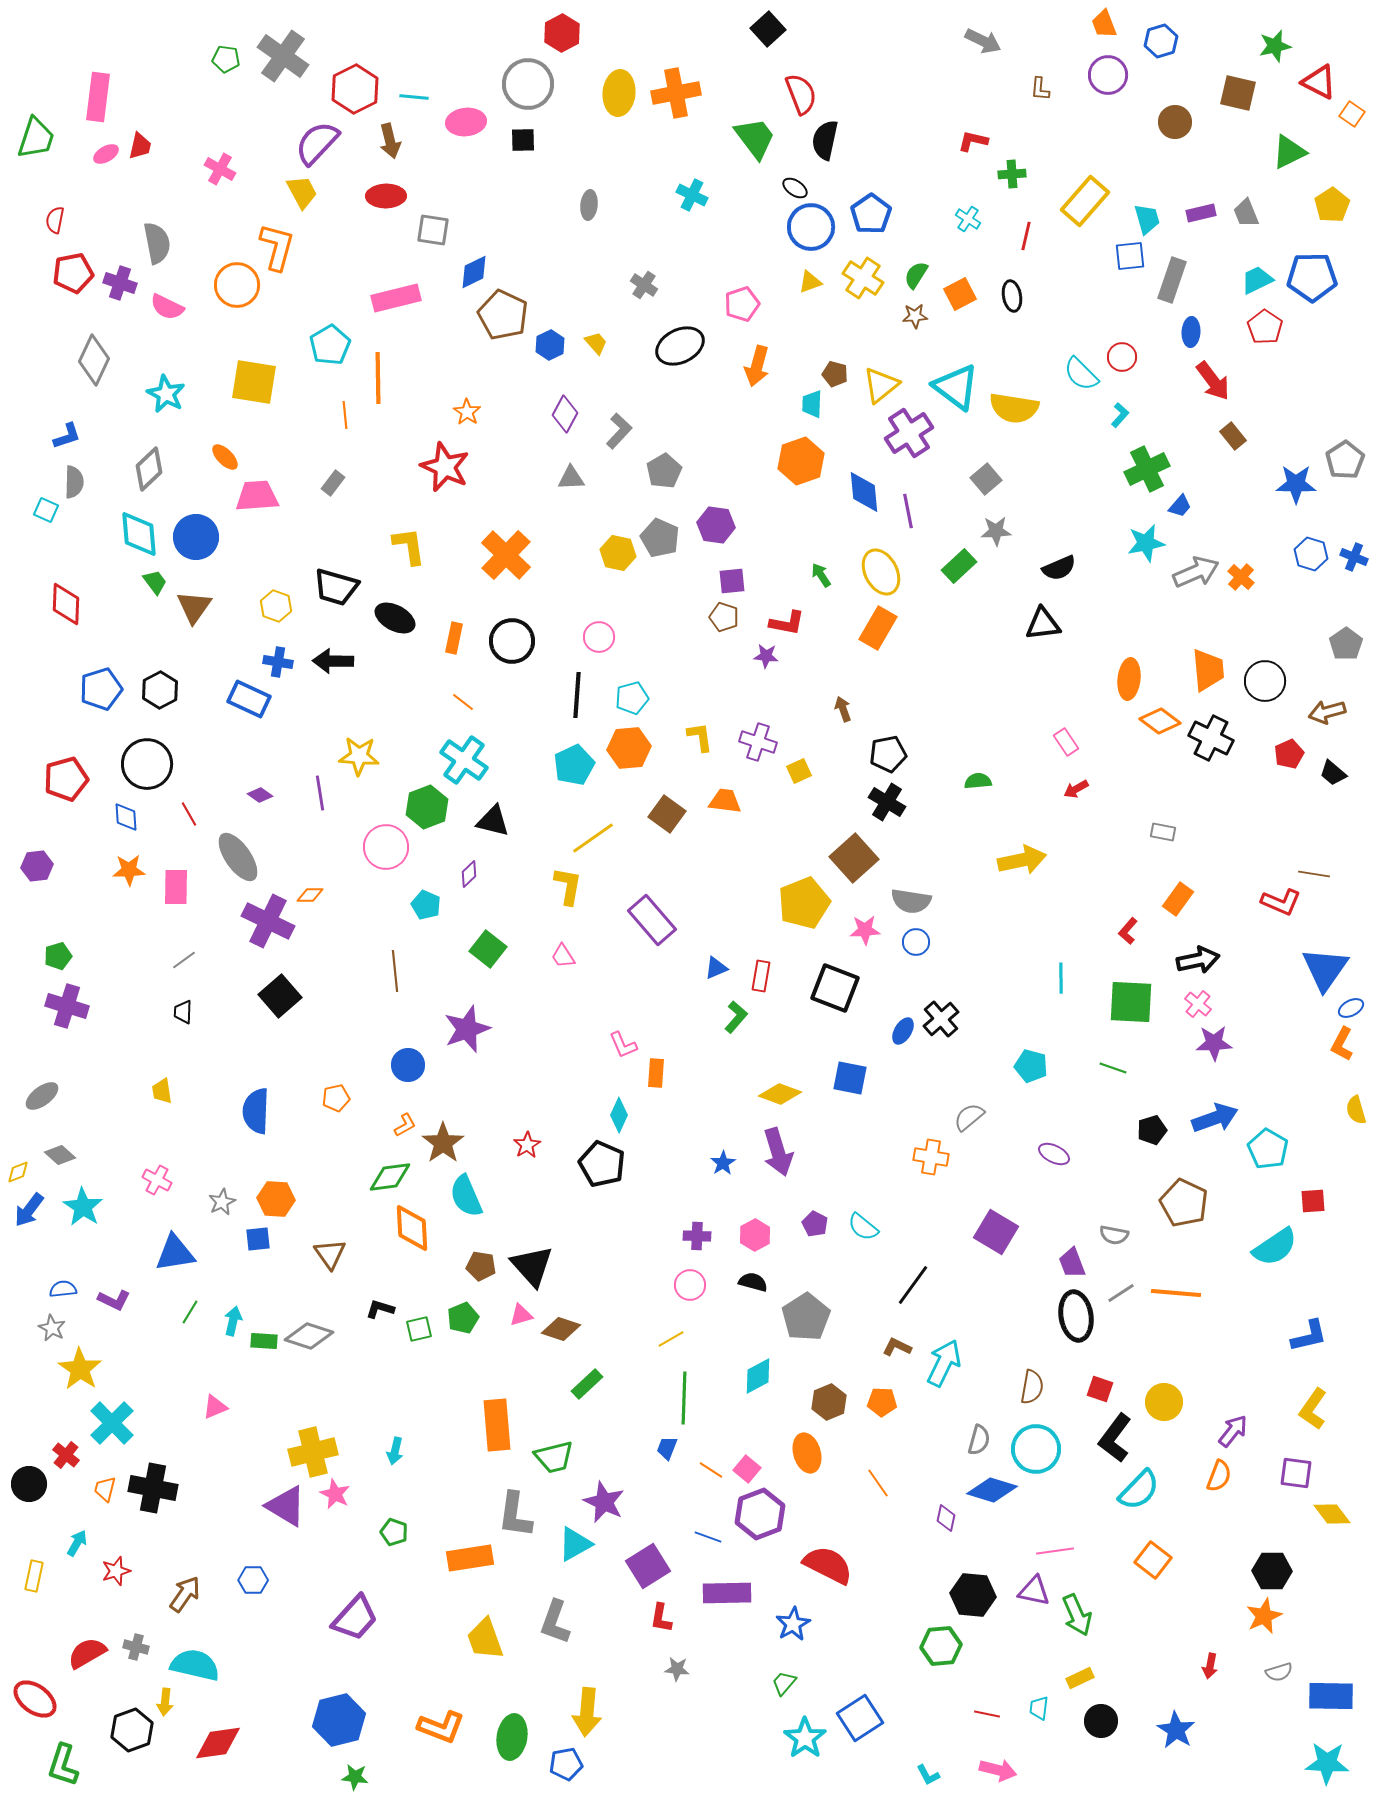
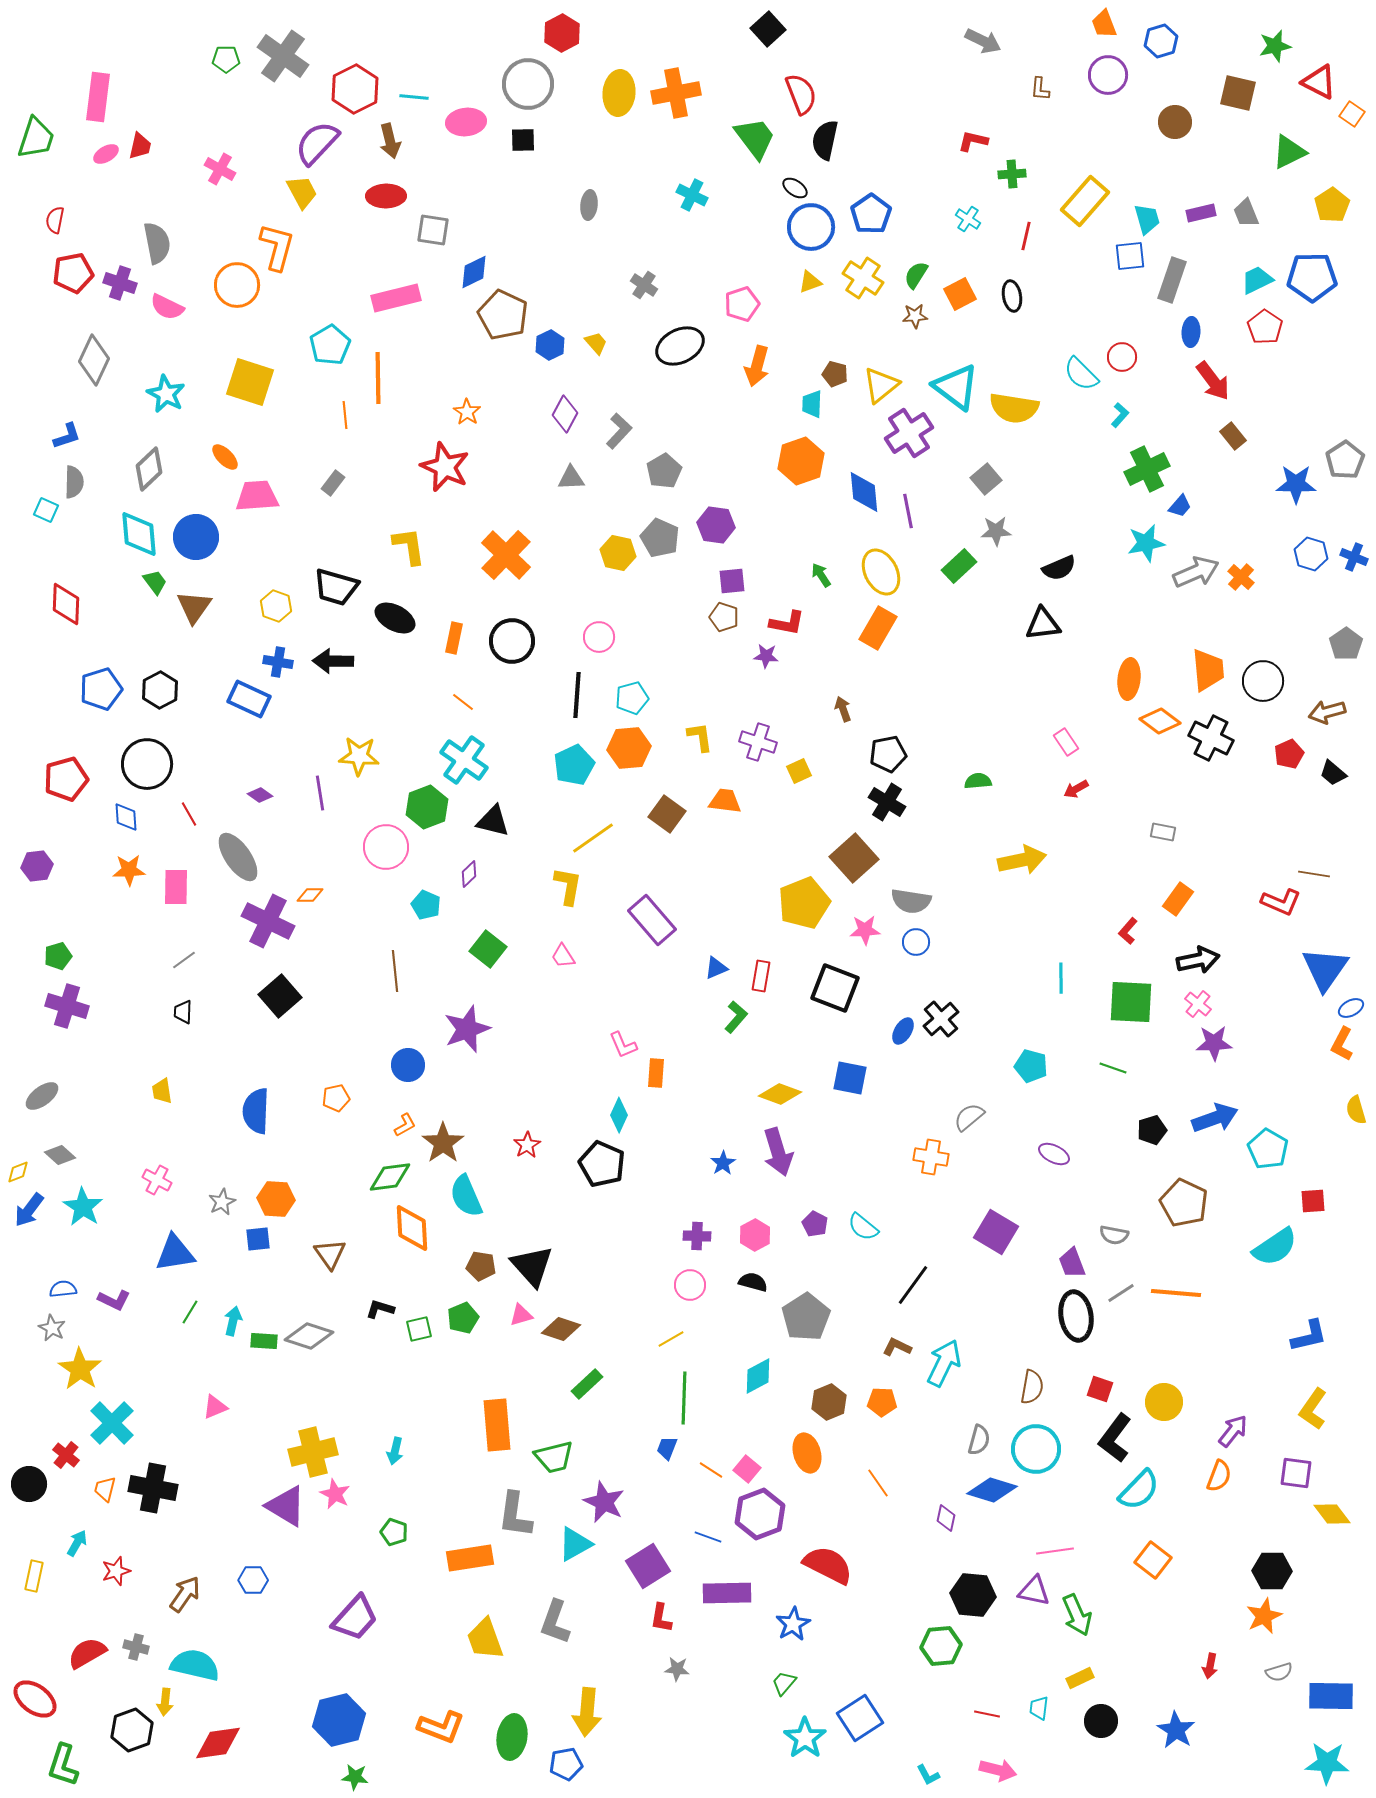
green pentagon at (226, 59): rotated 8 degrees counterclockwise
yellow square at (254, 382): moved 4 px left; rotated 9 degrees clockwise
black circle at (1265, 681): moved 2 px left
